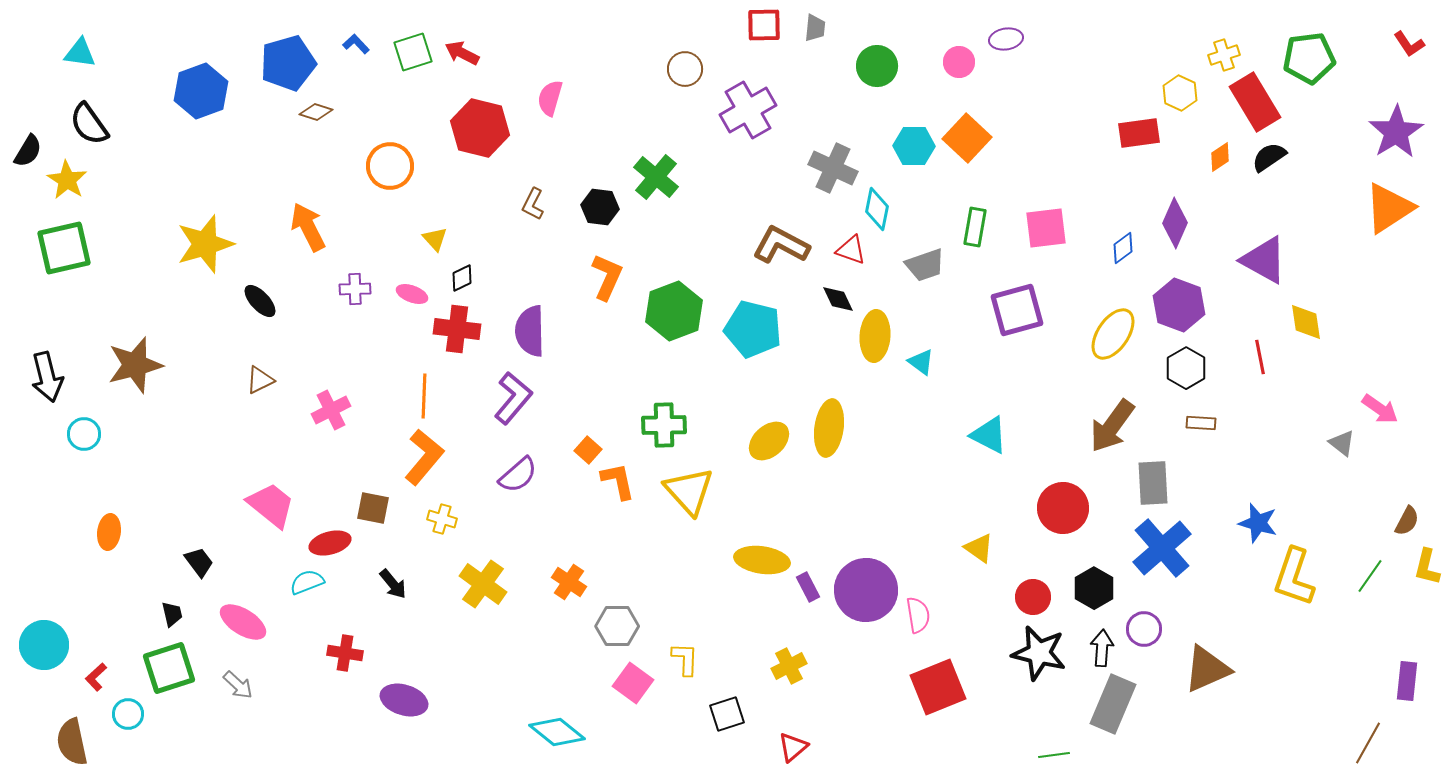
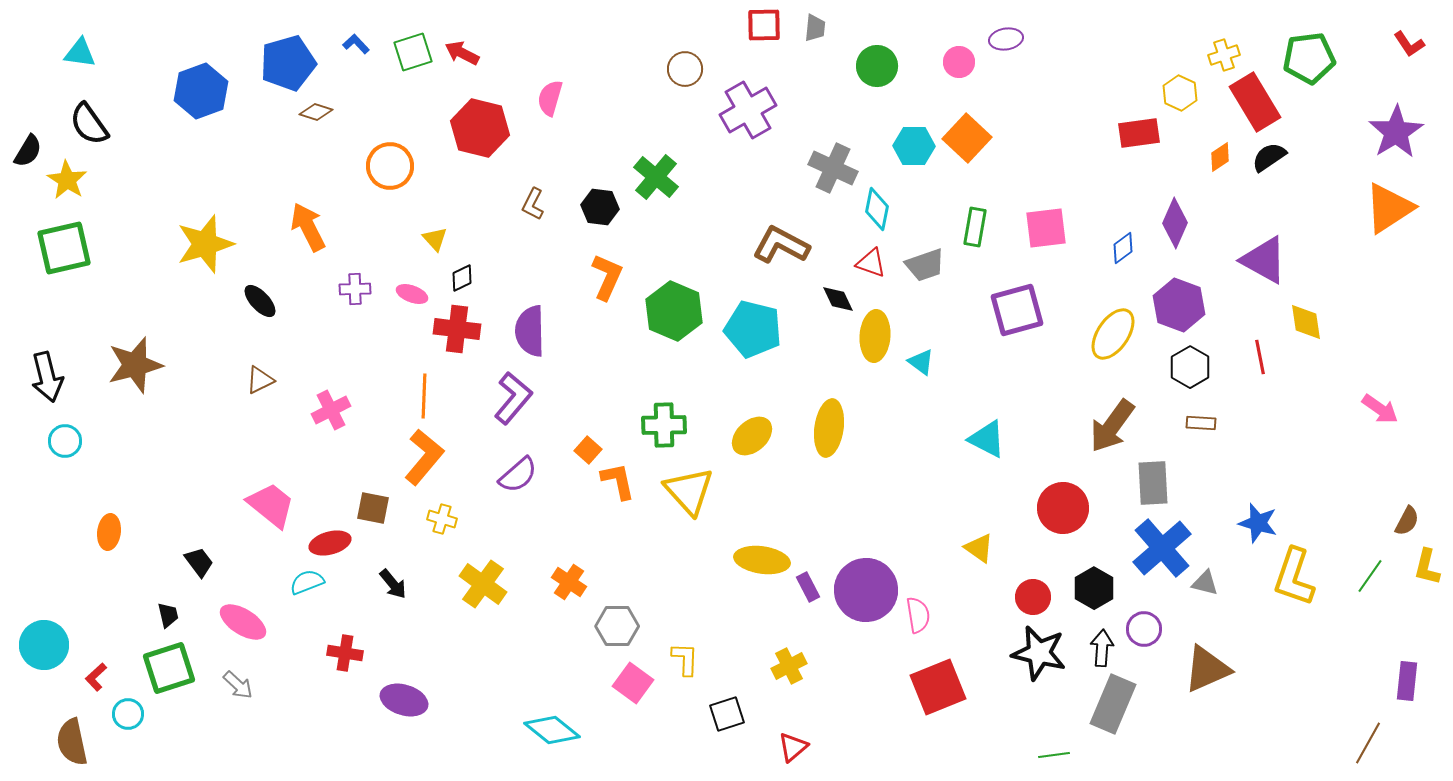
red triangle at (851, 250): moved 20 px right, 13 px down
green hexagon at (674, 311): rotated 16 degrees counterclockwise
black hexagon at (1186, 368): moved 4 px right, 1 px up
cyan circle at (84, 434): moved 19 px left, 7 px down
cyan triangle at (989, 435): moved 2 px left, 4 px down
yellow ellipse at (769, 441): moved 17 px left, 5 px up
gray triangle at (1342, 443): moved 137 px left, 140 px down; rotated 24 degrees counterclockwise
black trapezoid at (172, 614): moved 4 px left, 1 px down
cyan diamond at (557, 732): moved 5 px left, 2 px up
